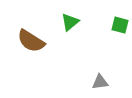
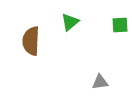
green square: rotated 18 degrees counterclockwise
brown semicircle: rotated 60 degrees clockwise
